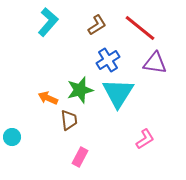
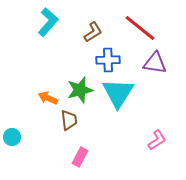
brown L-shape: moved 4 px left, 7 px down
blue cross: rotated 30 degrees clockwise
pink L-shape: moved 12 px right, 1 px down
